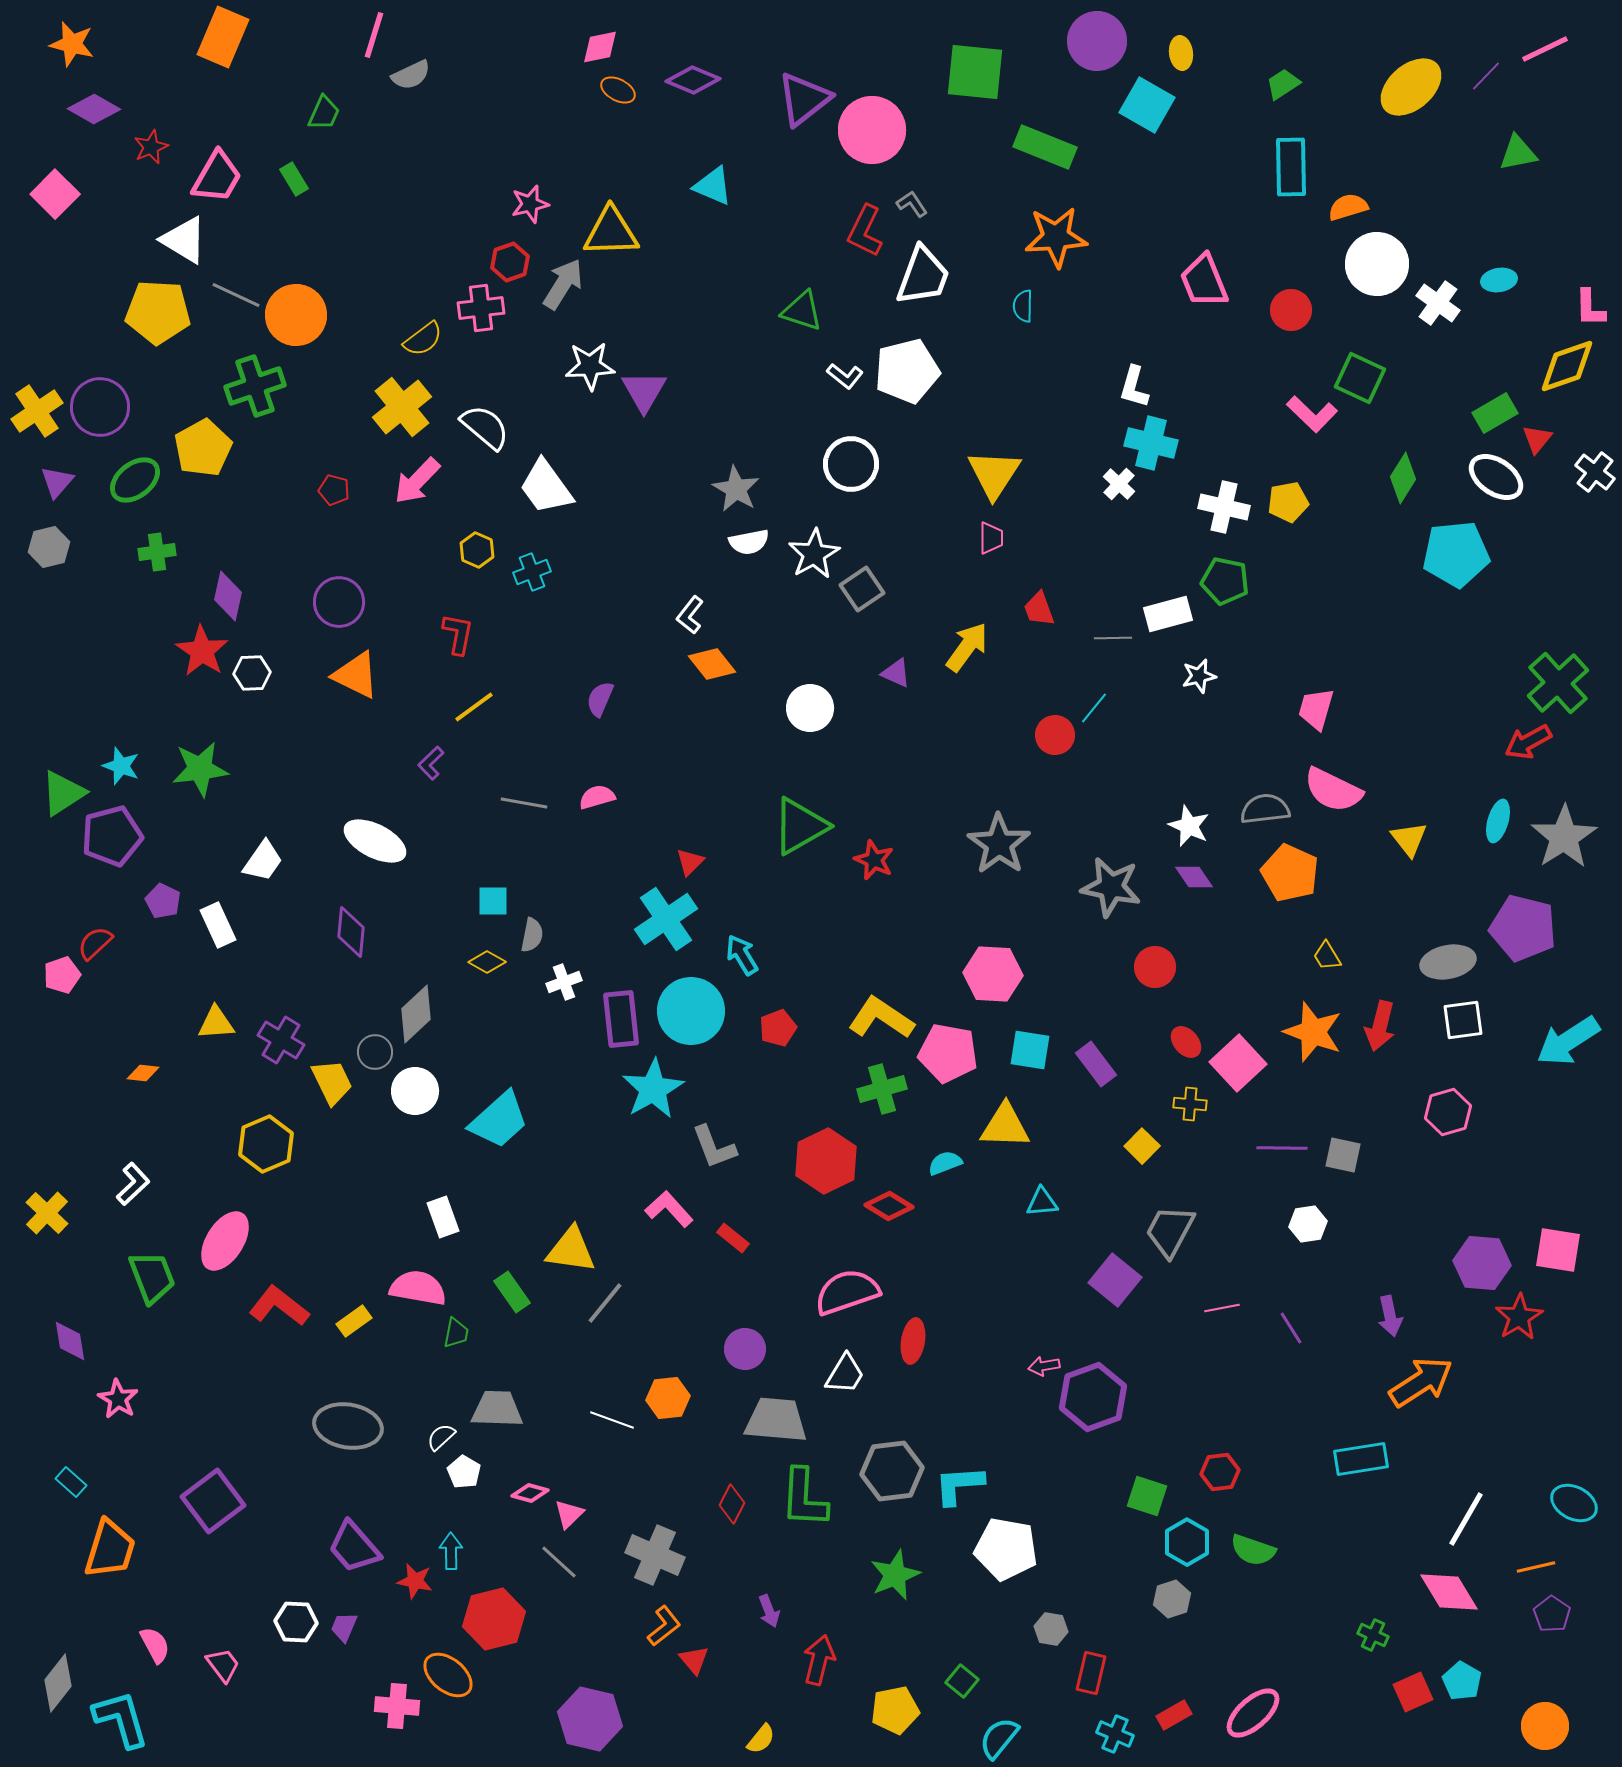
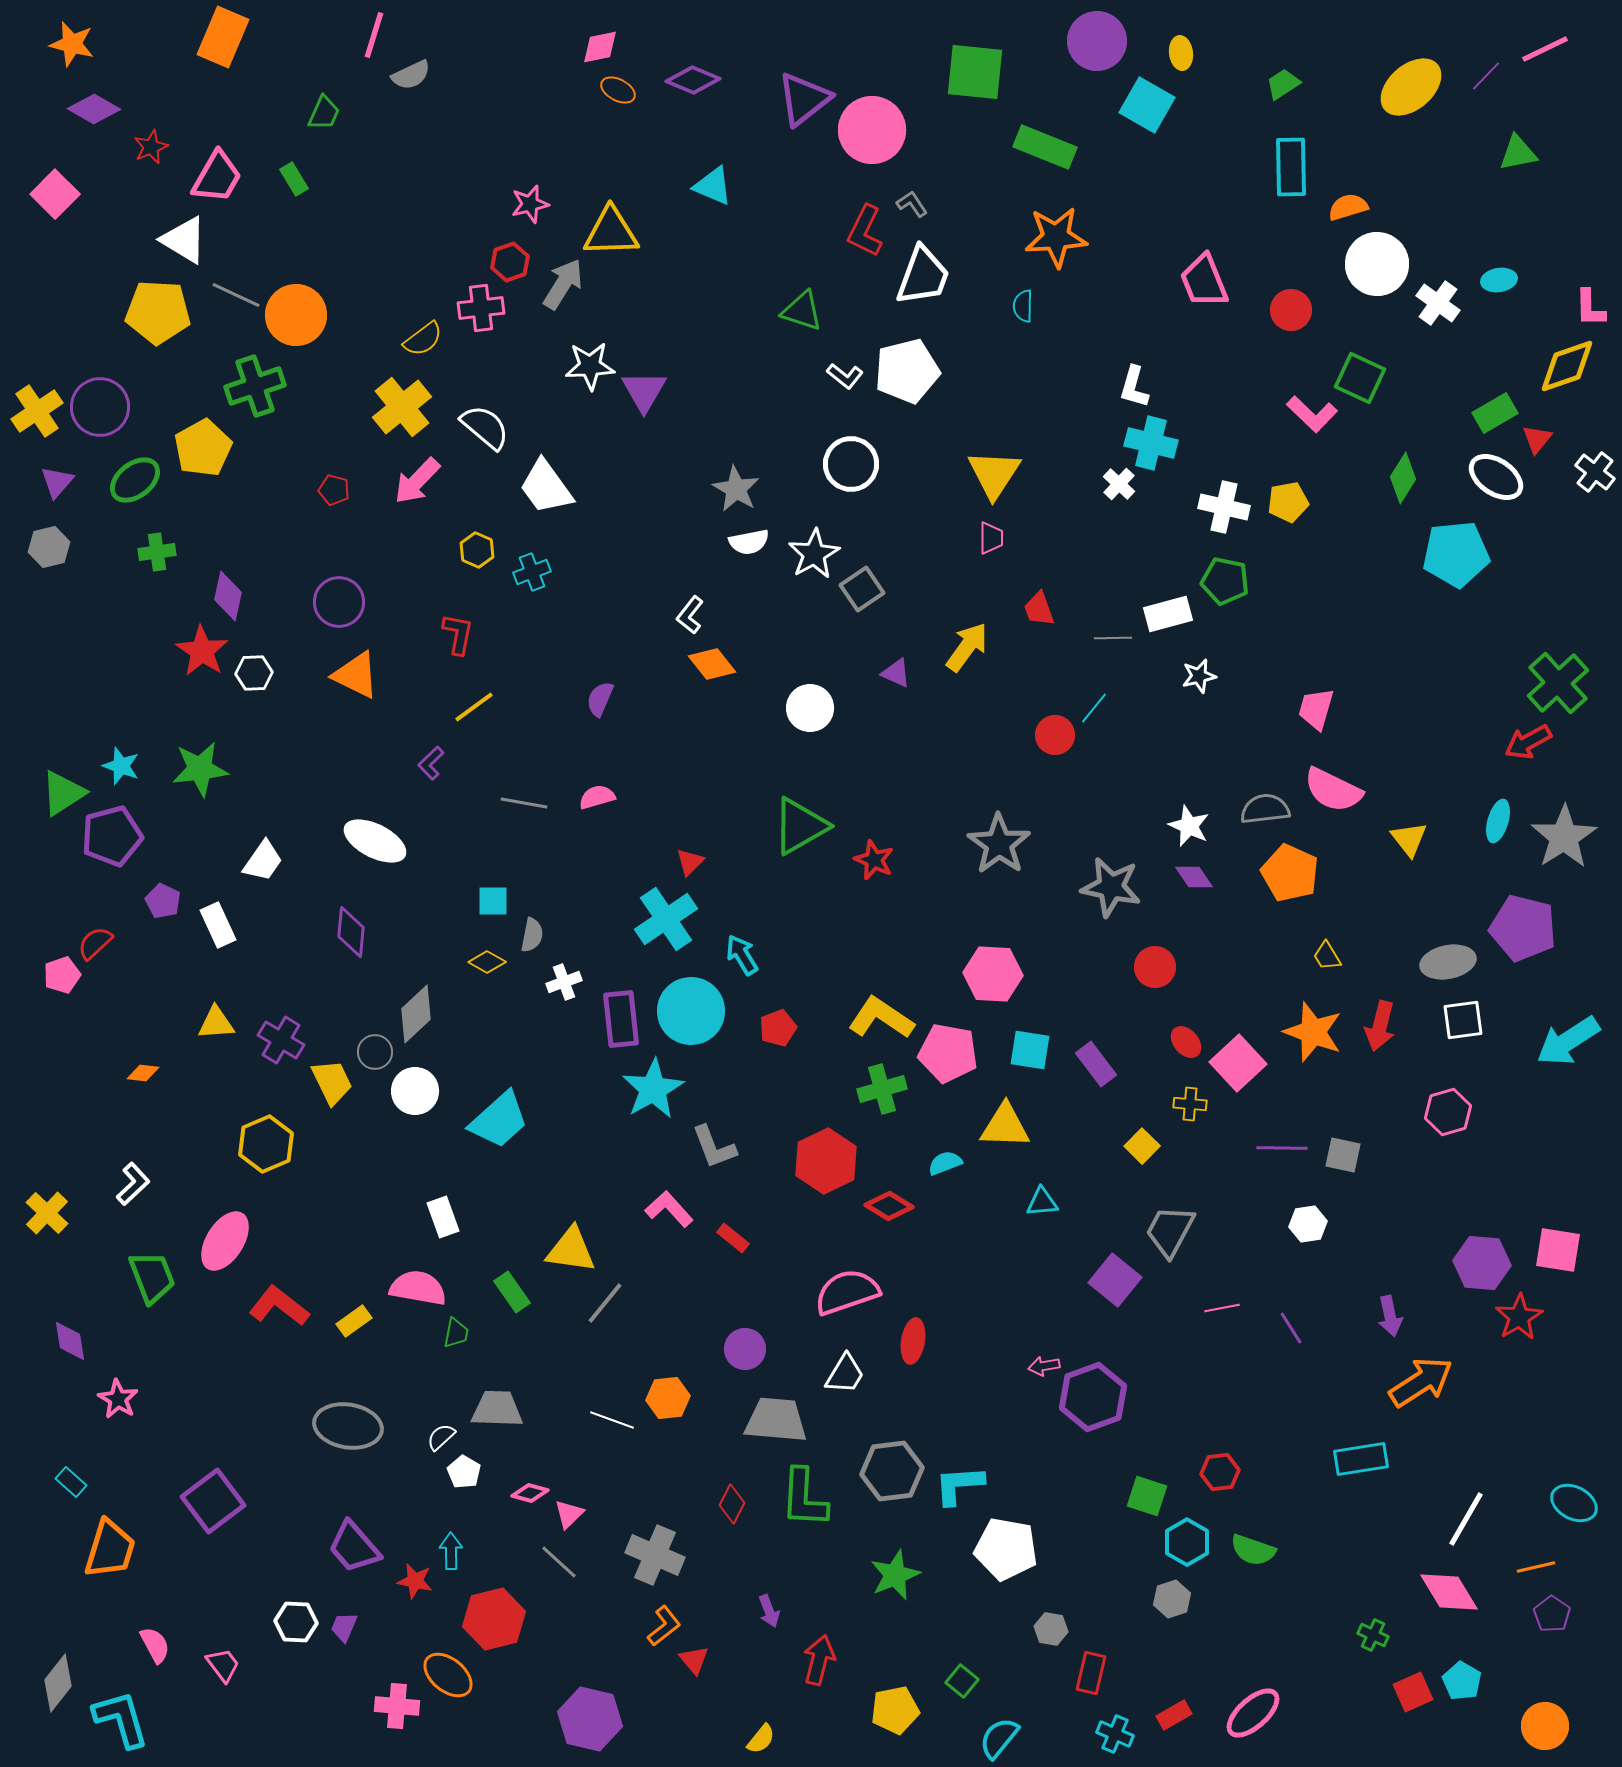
white hexagon at (252, 673): moved 2 px right
